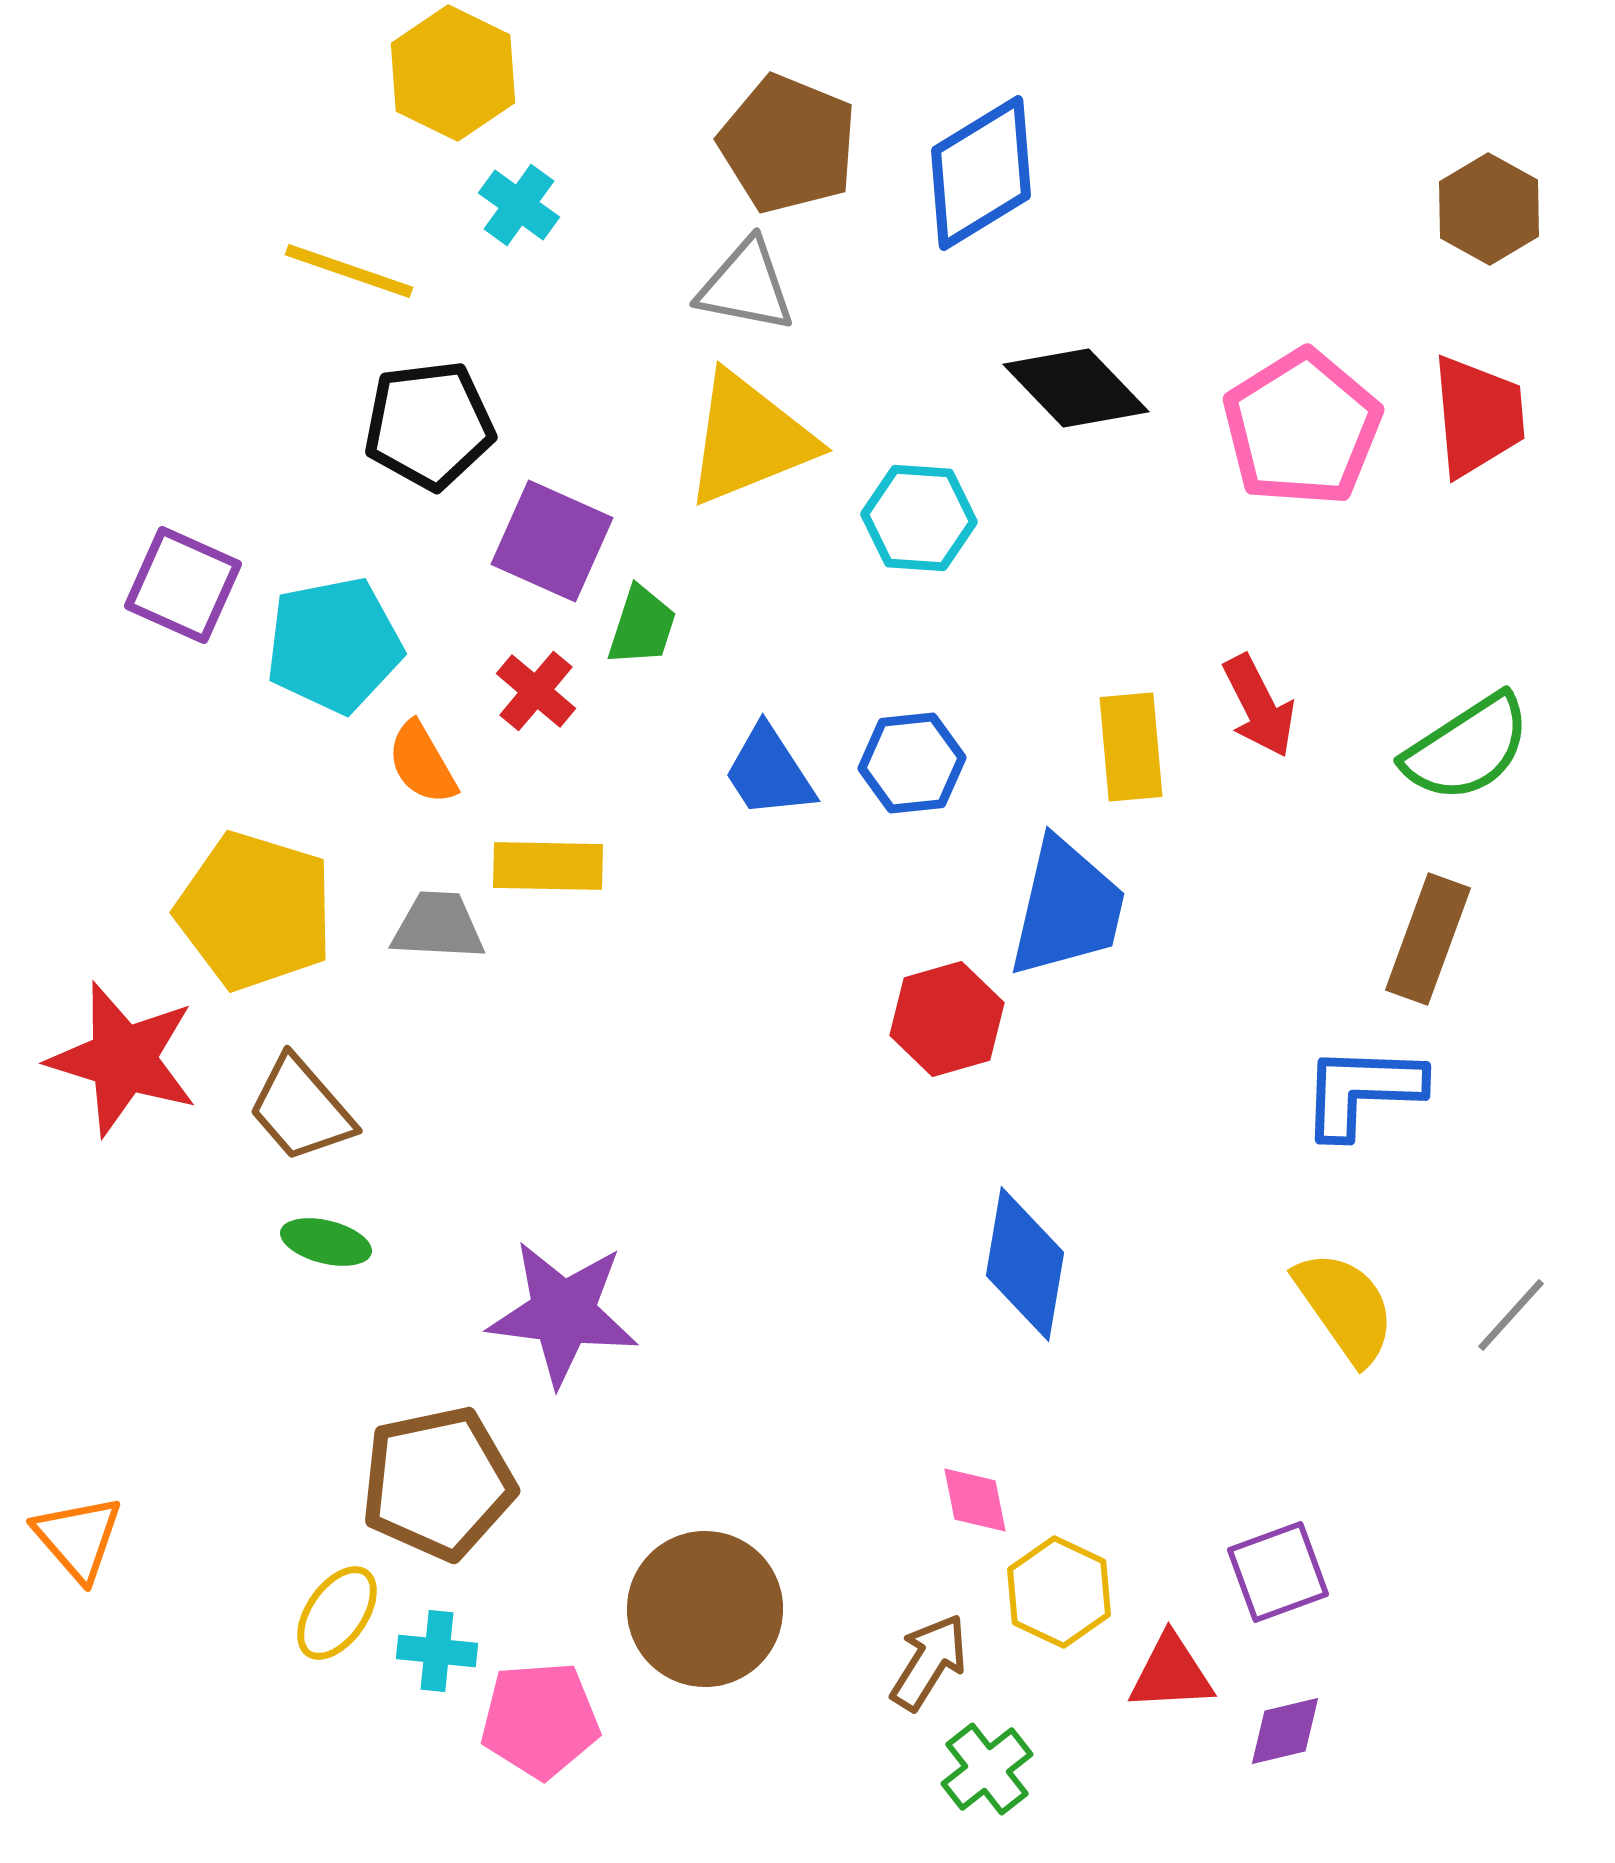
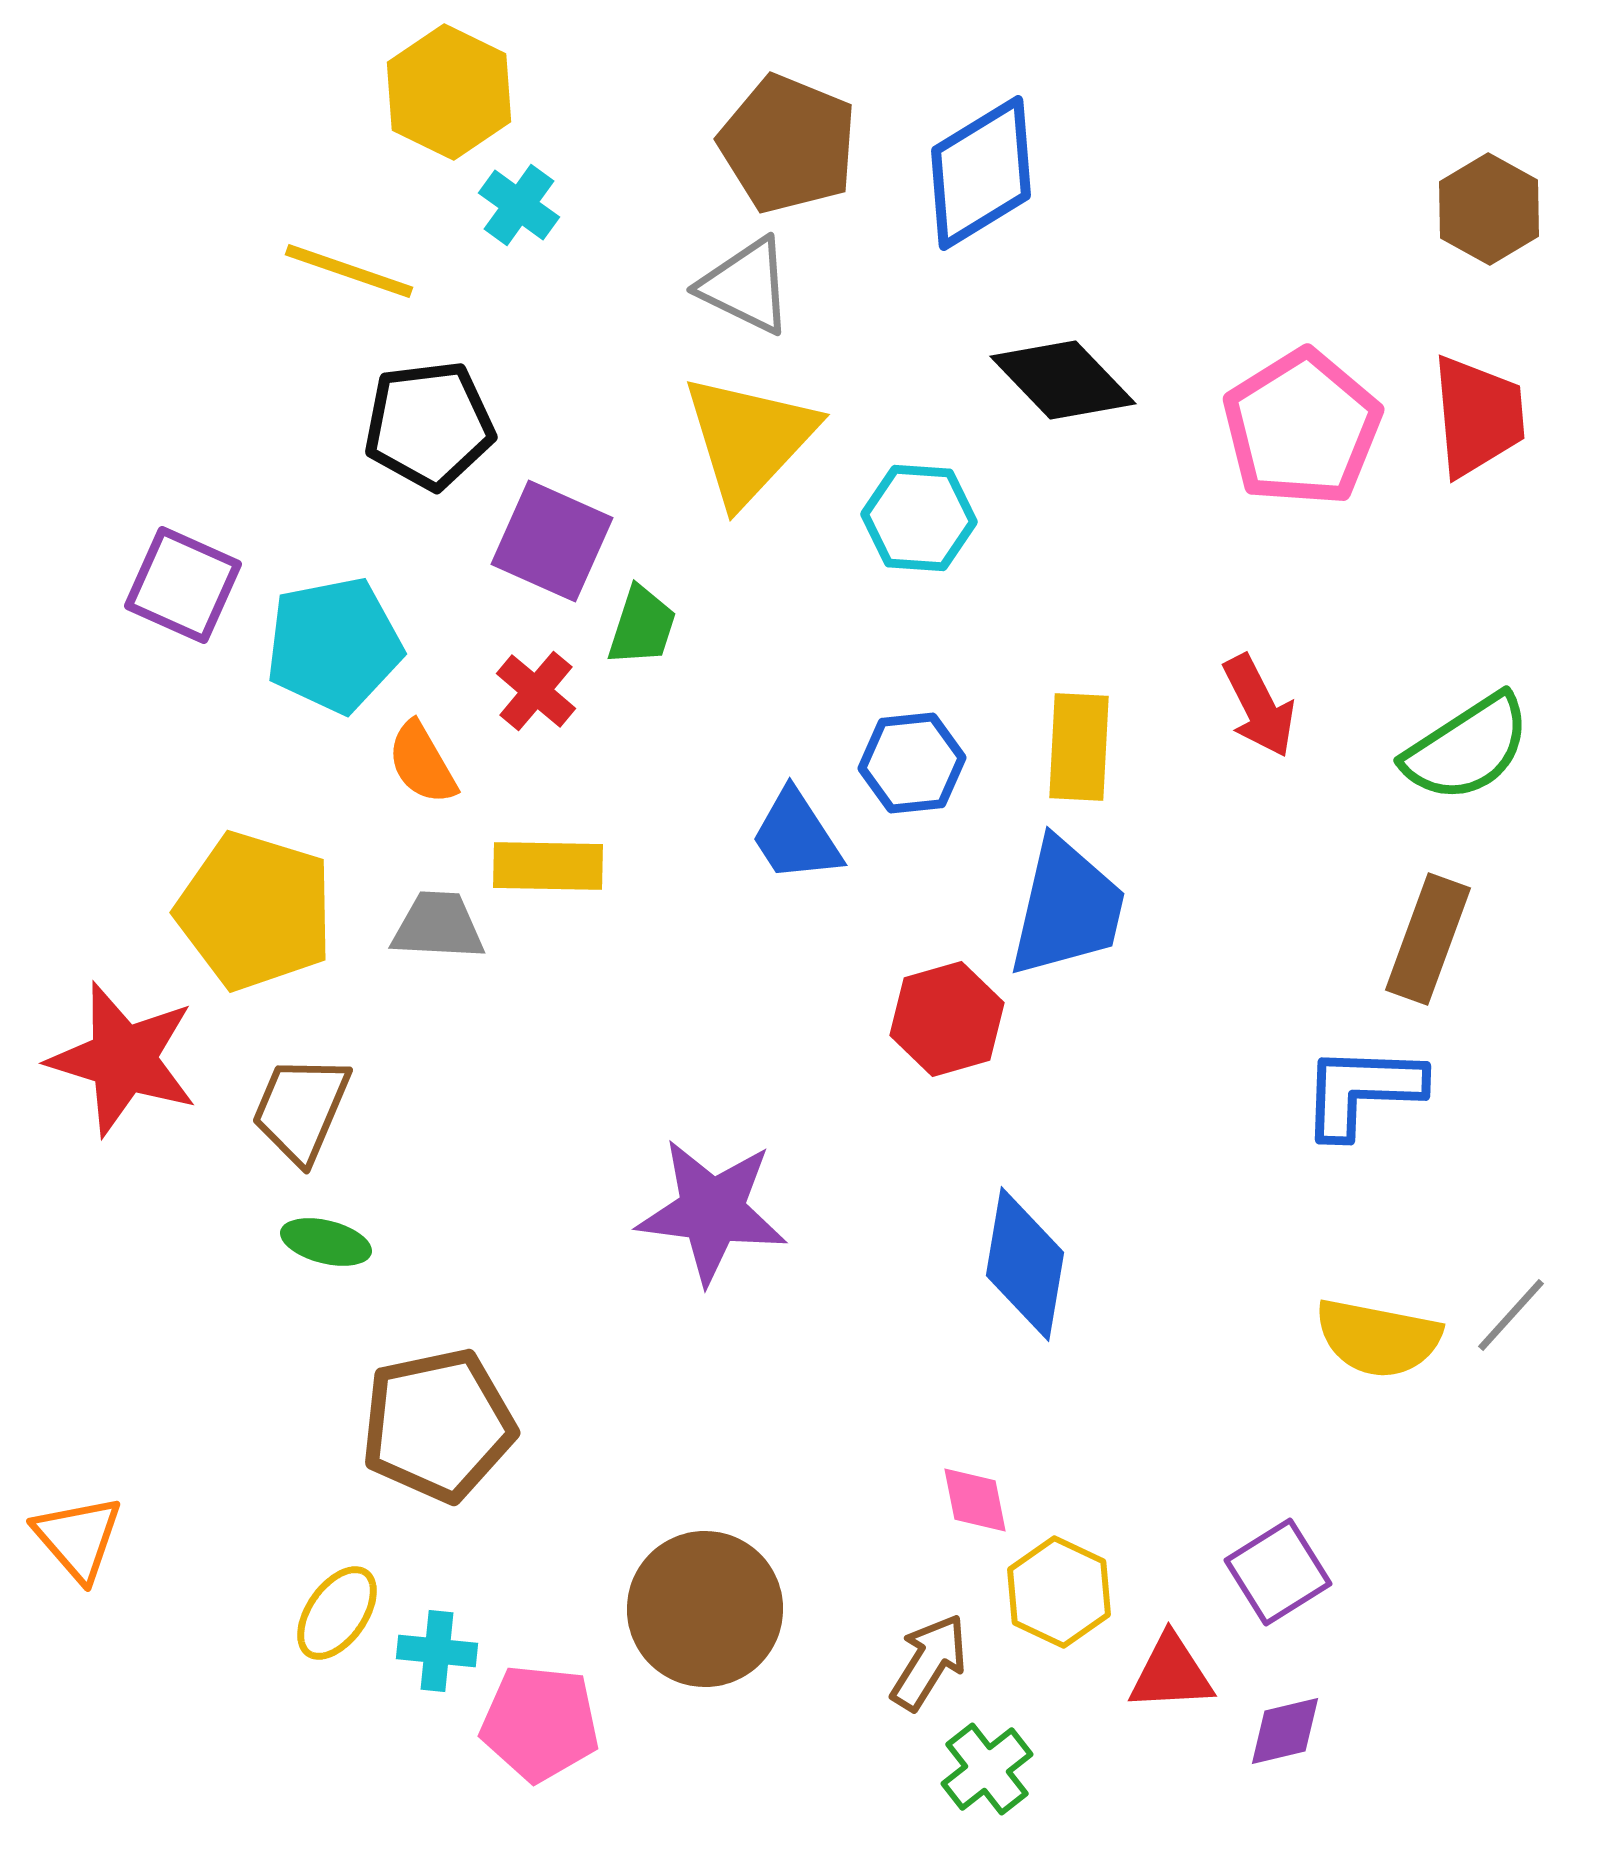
yellow hexagon at (453, 73): moved 4 px left, 19 px down
gray triangle at (746, 286): rotated 15 degrees clockwise
black diamond at (1076, 388): moved 13 px left, 8 px up
yellow triangle at (749, 439): rotated 25 degrees counterclockwise
yellow rectangle at (1131, 747): moved 52 px left; rotated 8 degrees clockwise
blue trapezoid at (769, 772): moved 27 px right, 64 px down
brown trapezoid at (301, 1109): rotated 64 degrees clockwise
yellow semicircle at (1345, 1307): moved 33 px right, 31 px down; rotated 136 degrees clockwise
purple star at (563, 1313): moved 149 px right, 102 px up
brown pentagon at (438, 1483): moved 58 px up
purple square at (1278, 1572): rotated 12 degrees counterclockwise
pink pentagon at (540, 1720): moved 3 px down; rotated 10 degrees clockwise
